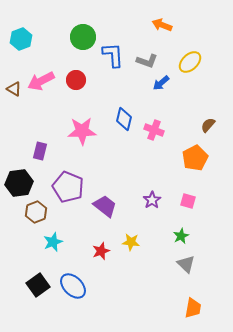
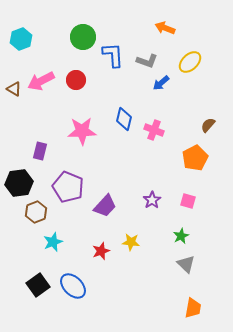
orange arrow: moved 3 px right, 3 px down
purple trapezoid: rotated 95 degrees clockwise
